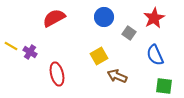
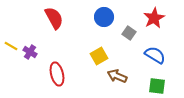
red semicircle: rotated 90 degrees clockwise
blue semicircle: rotated 145 degrees clockwise
green square: moved 7 px left
